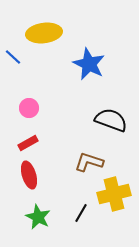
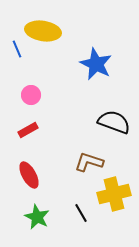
yellow ellipse: moved 1 px left, 2 px up; rotated 16 degrees clockwise
blue line: moved 4 px right, 8 px up; rotated 24 degrees clockwise
blue star: moved 7 px right
pink circle: moved 2 px right, 13 px up
black semicircle: moved 3 px right, 2 px down
red rectangle: moved 13 px up
red ellipse: rotated 12 degrees counterclockwise
black line: rotated 60 degrees counterclockwise
green star: moved 1 px left
